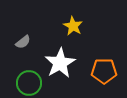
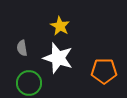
yellow star: moved 13 px left
gray semicircle: moved 1 px left, 6 px down; rotated 119 degrees clockwise
white star: moved 2 px left, 5 px up; rotated 24 degrees counterclockwise
